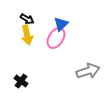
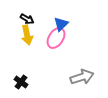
gray arrow: moved 6 px left, 6 px down
black cross: moved 1 px down
